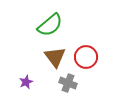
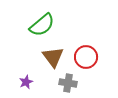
green semicircle: moved 8 px left
brown triangle: moved 2 px left
gray cross: rotated 12 degrees counterclockwise
